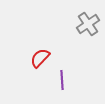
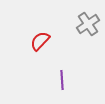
red semicircle: moved 17 px up
